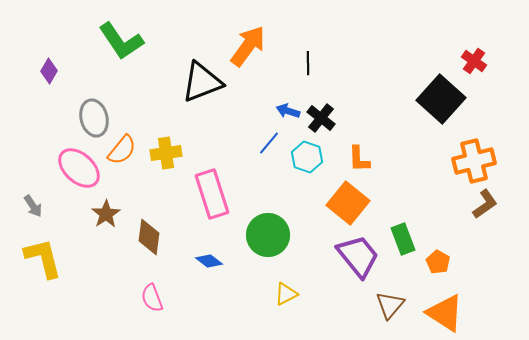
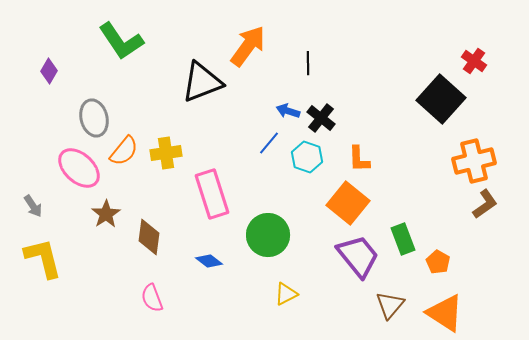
orange semicircle: moved 2 px right, 1 px down
